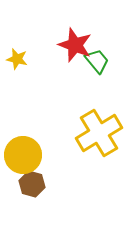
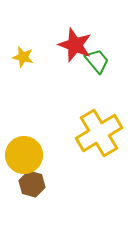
yellow star: moved 6 px right, 2 px up
yellow circle: moved 1 px right
